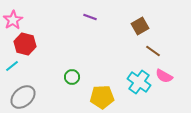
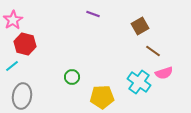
purple line: moved 3 px right, 3 px up
pink semicircle: moved 3 px up; rotated 48 degrees counterclockwise
gray ellipse: moved 1 px left, 1 px up; rotated 40 degrees counterclockwise
